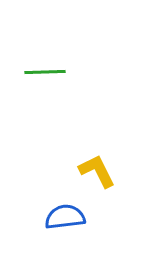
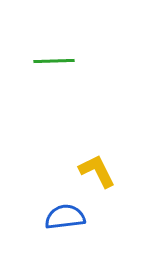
green line: moved 9 px right, 11 px up
